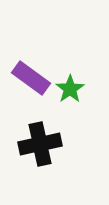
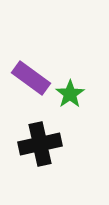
green star: moved 5 px down
